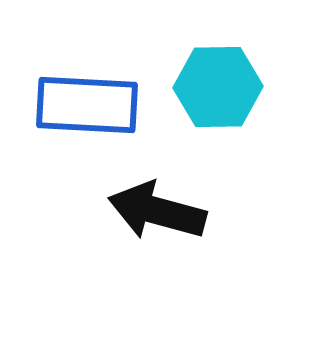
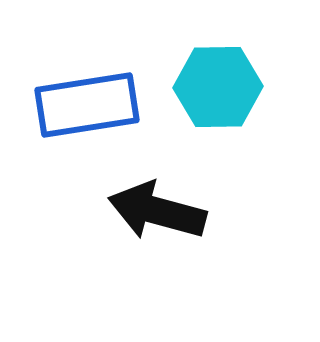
blue rectangle: rotated 12 degrees counterclockwise
